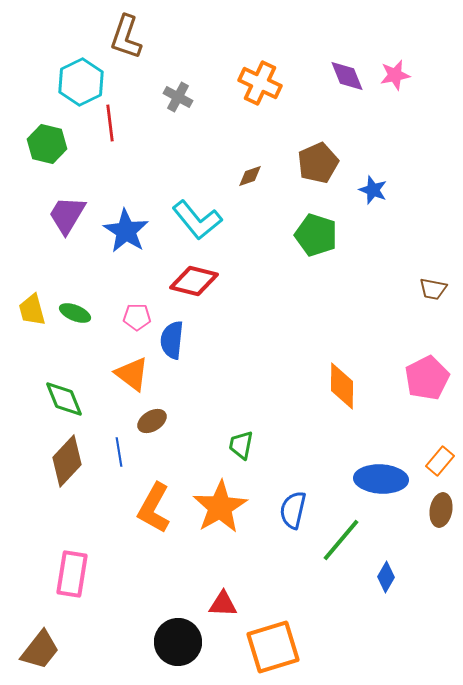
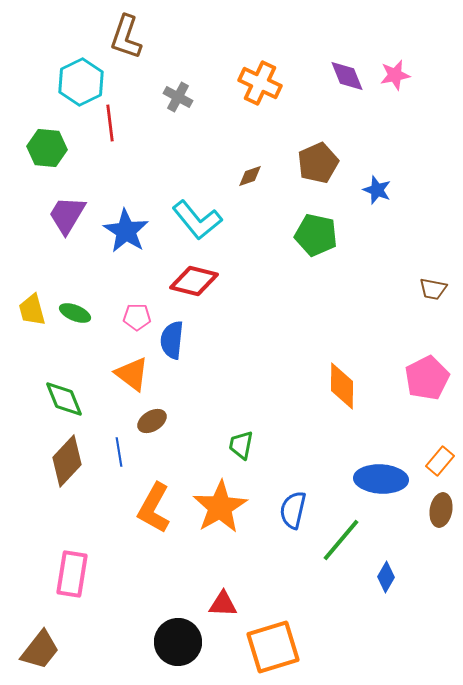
green hexagon at (47, 144): moved 4 px down; rotated 9 degrees counterclockwise
blue star at (373, 190): moved 4 px right
green pentagon at (316, 235): rotated 6 degrees counterclockwise
